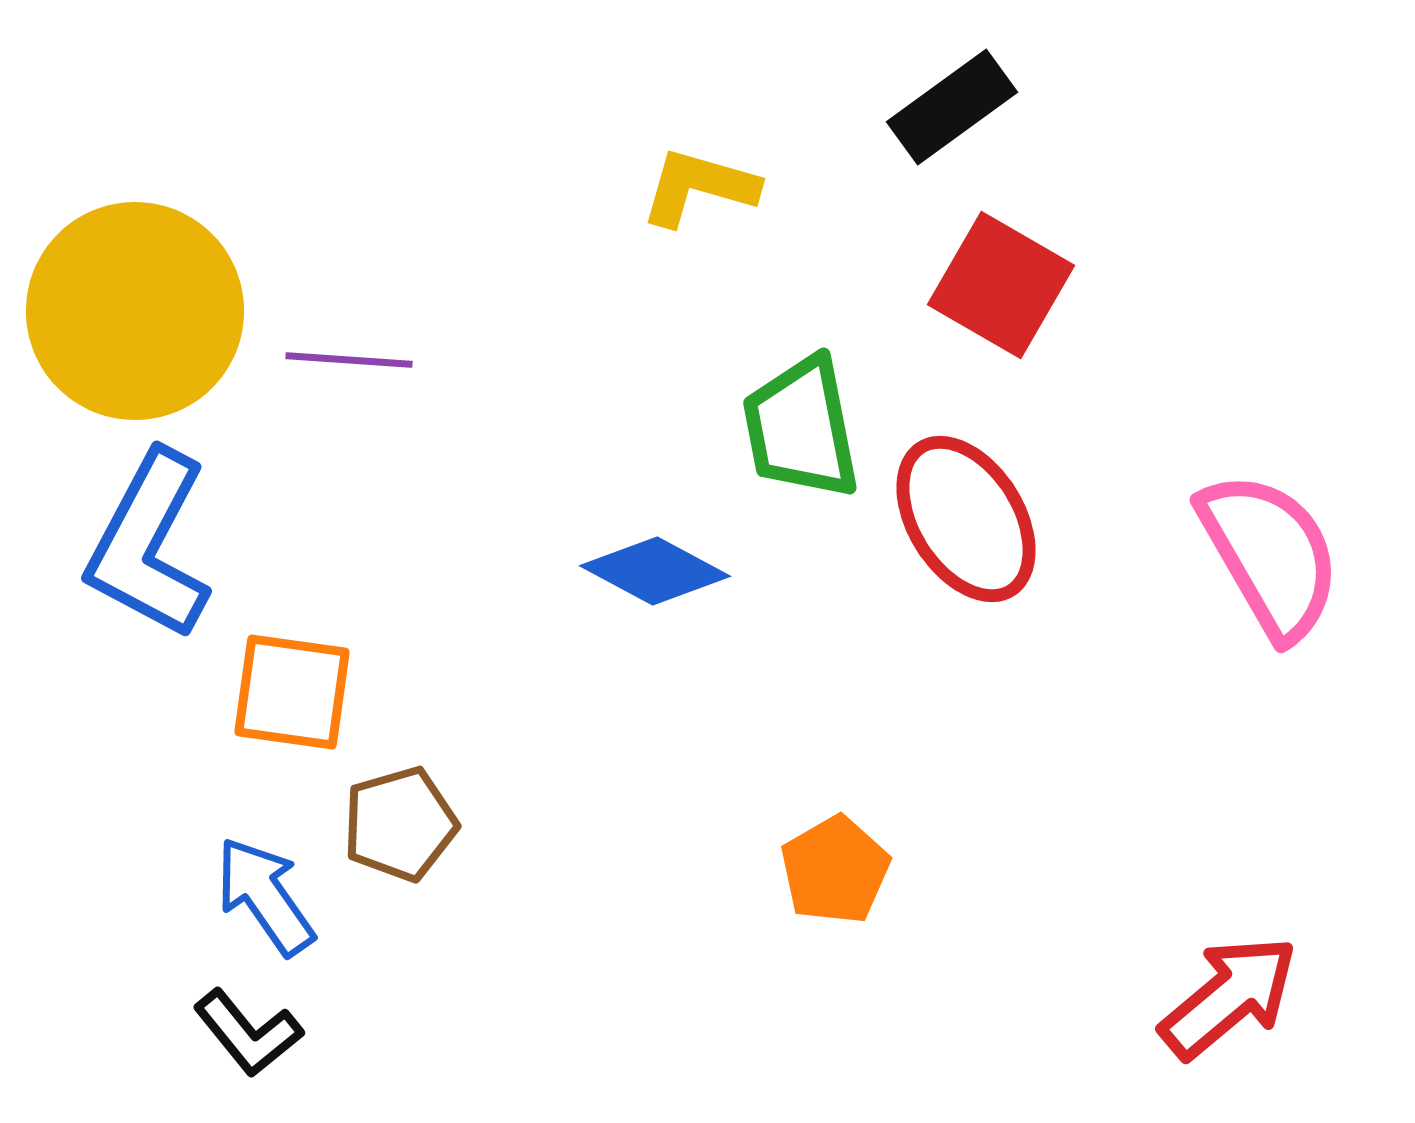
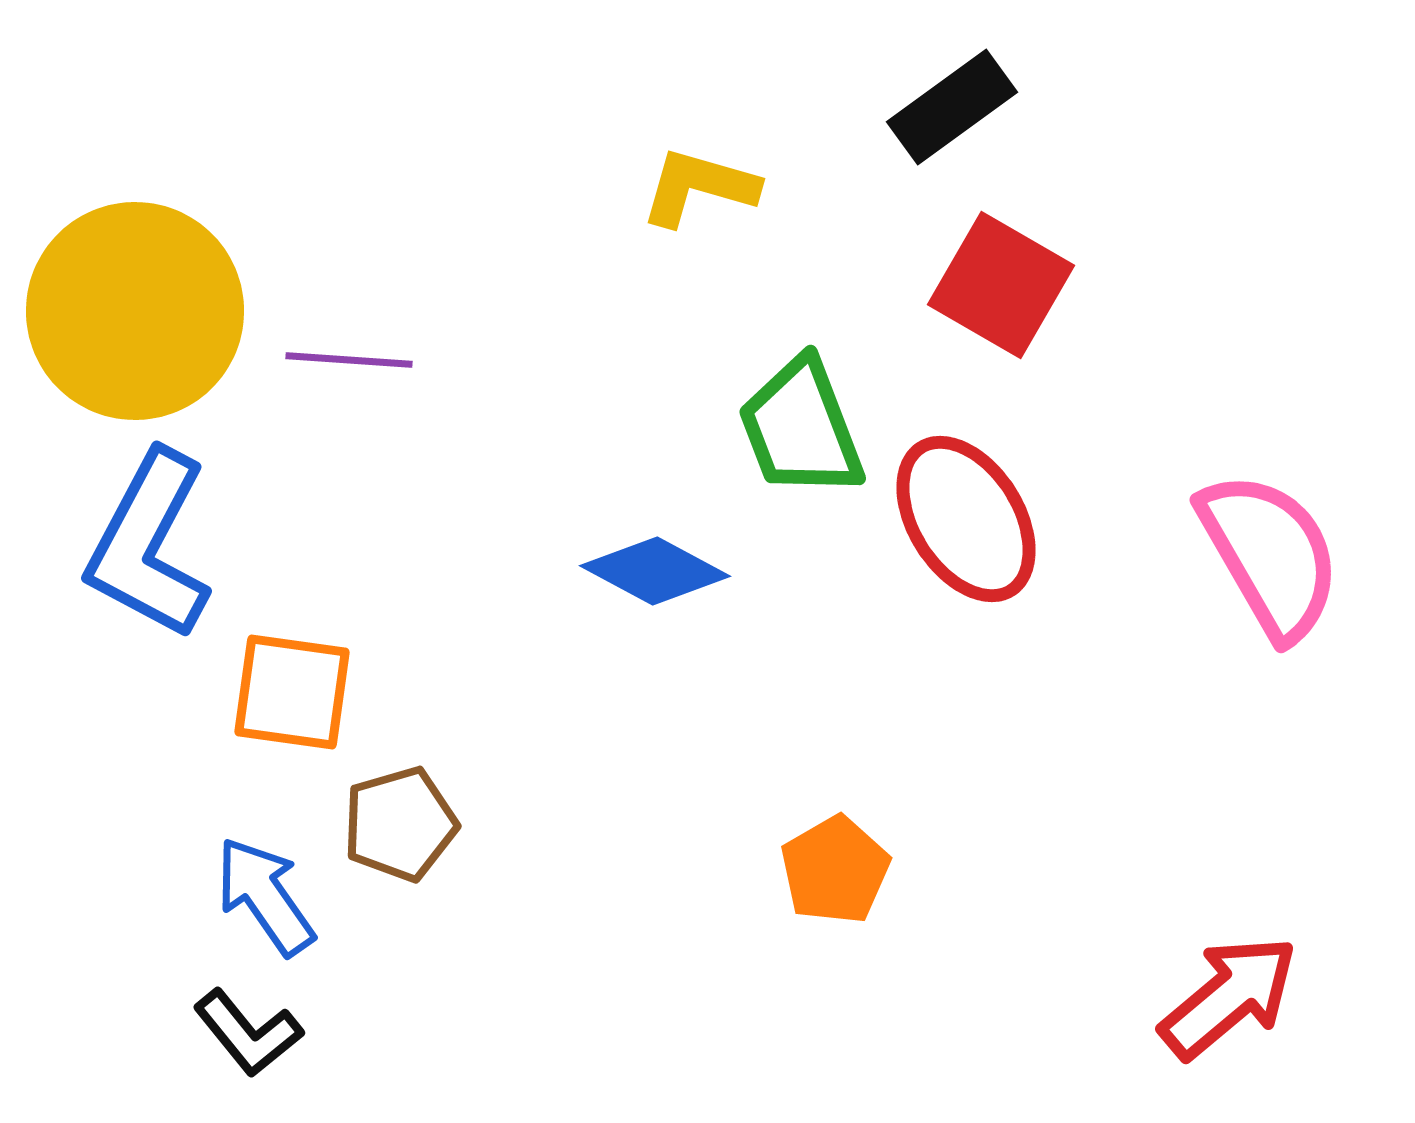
green trapezoid: rotated 10 degrees counterclockwise
